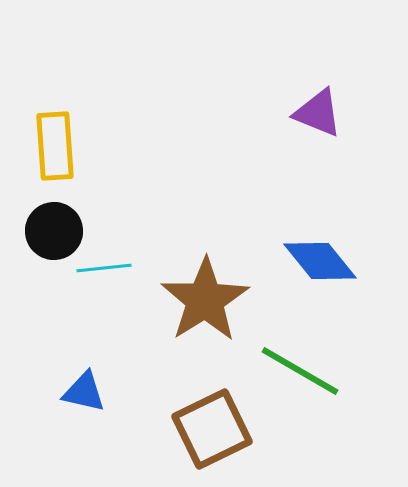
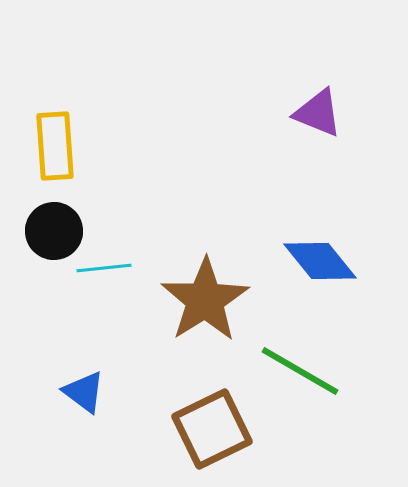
blue triangle: rotated 24 degrees clockwise
